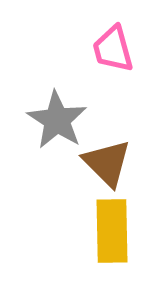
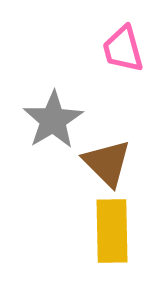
pink trapezoid: moved 10 px right
gray star: moved 4 px left; rotated 8 degrees clockwise
